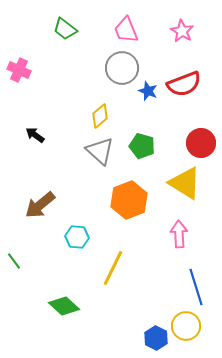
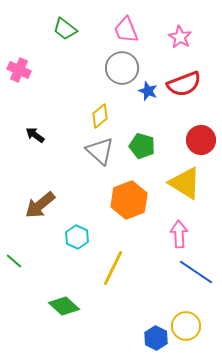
pink star: moved 2 px left, 6 px down
red circle: moved 3 px up
cyan hexagon: rotated 20 degrees clockwise
green line: rotated 12 degrees counterclockwise
blue line: moved 15 px up; rotated 39 degrees counterclockwise
